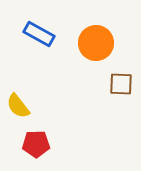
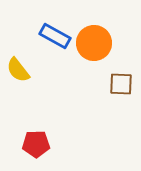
blue rectangle: moved 16 px right, 2 px down
orange circle: moved 2 px left
yellow semicircle: moved 36 px up
